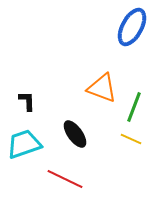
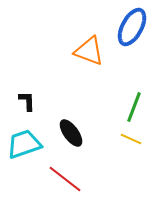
orange triangle: moved 13 px left, 37 px up
black ellipse: moved 4 px left, 1 px up
red line: rotated 12 degrees clockwise
